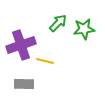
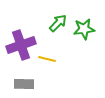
yellow line: moved 2 px right, 2 px up
